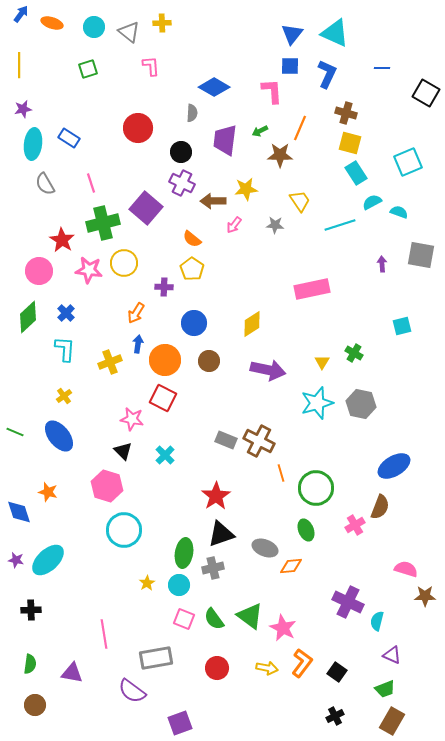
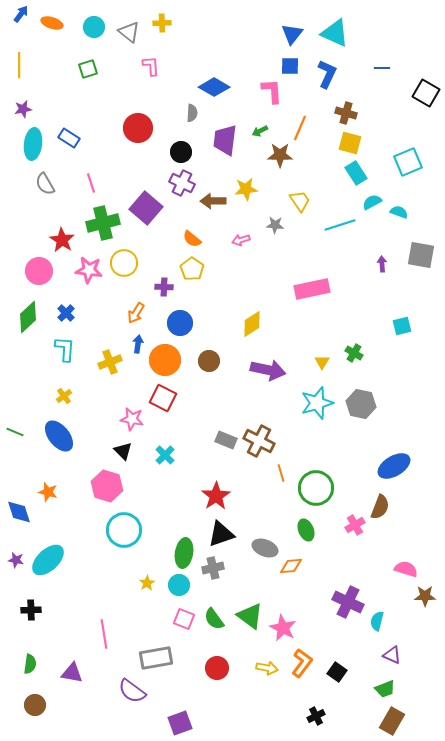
pink arrow at (234, 225): moved 7 px right, 15 px down; rotated 36 degrees clockwise
blue circle at (194, 323): moved 14 px left
black cross at (335, 716): moved 19 px left
